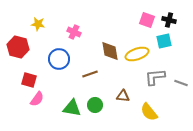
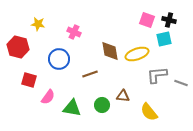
cyan square: moved 2 px up
gray L-shape: moved 2 px right, 2 px up
pink semicircle: moved 11 px right, 2 px up
green circle: moved 7 px right
